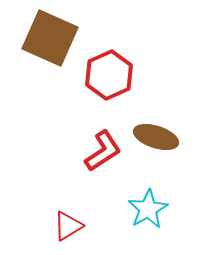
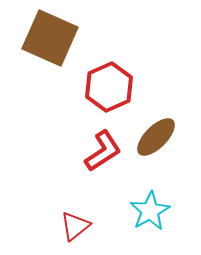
red hexagon: moved 12 px down
brown ellipse: rotated 63 degrees counterclockwise
cyan star: moved 2 px right, 2 px down
red triangle: moved 7 px right; rotated 8 degrees counterclockwise
